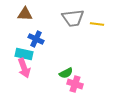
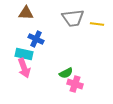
brown triangle: moved 1 px right, 1 px up
